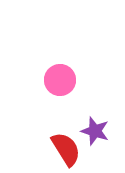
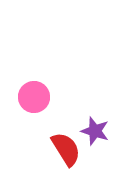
pink circle: moved 26 px left, 17 px down
